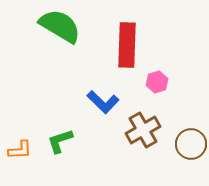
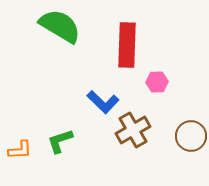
pink hexagon: rotated 15 degrees clockwise
brown cross: moved 10 px left
brown circle: moved 8 px up
